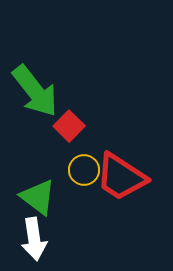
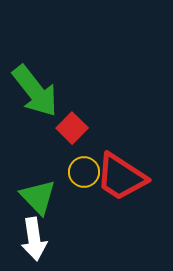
red square: moved 3 px right, 2 px down
yellow circle: moved 2 px down
green triangle: rotated 9 degrees clockwise
